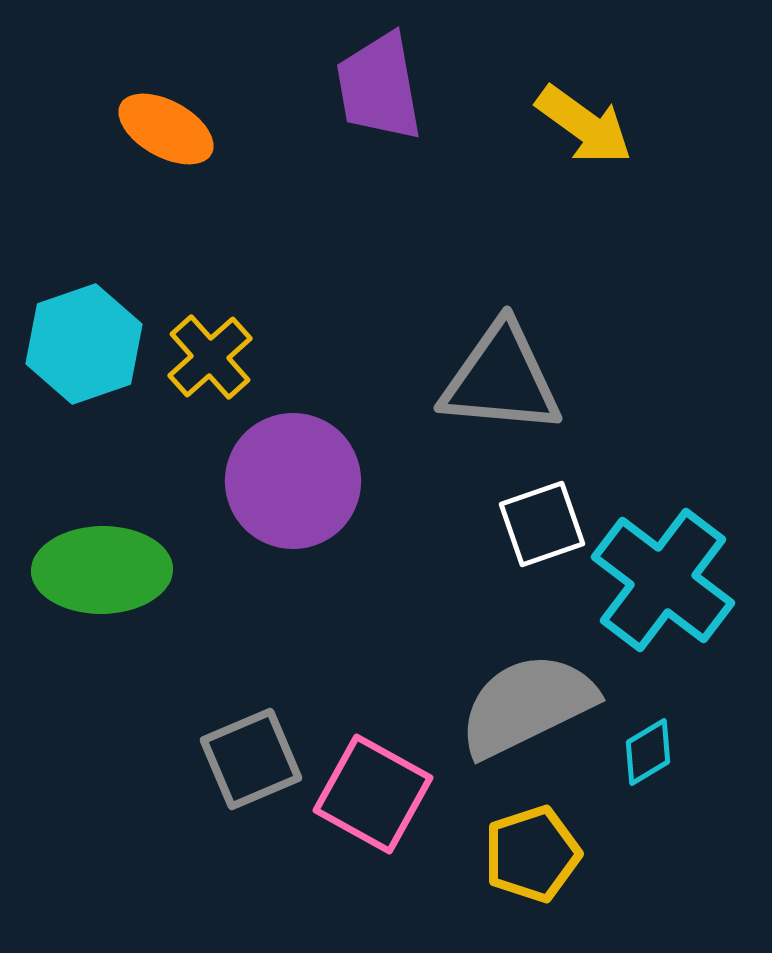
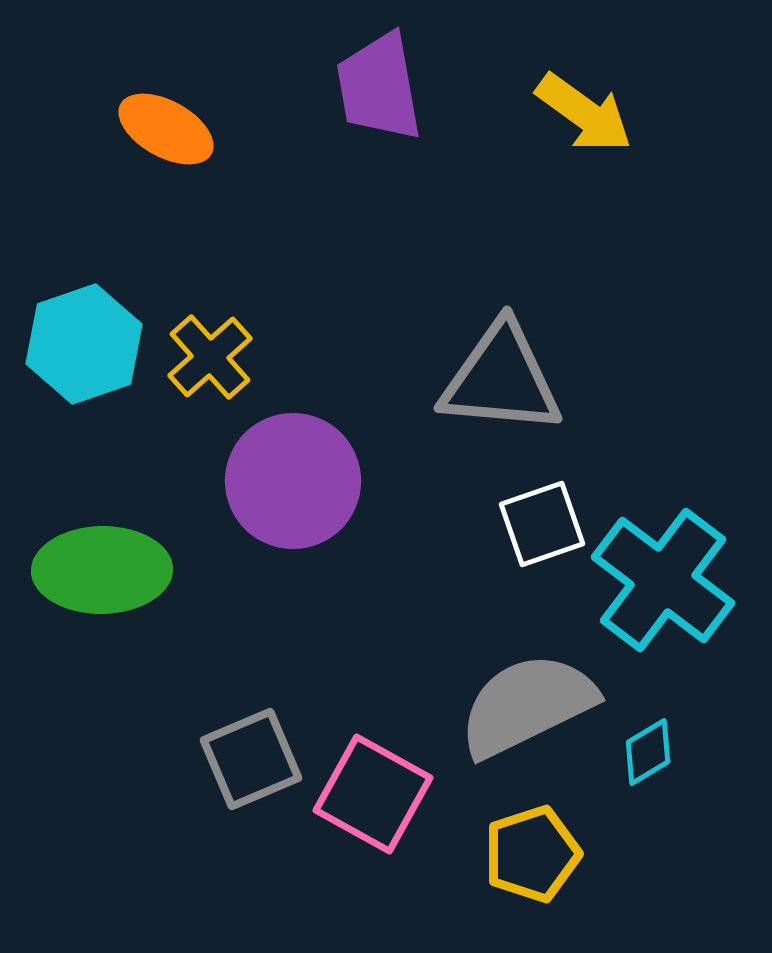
yellow arrow: moved 12 px up
